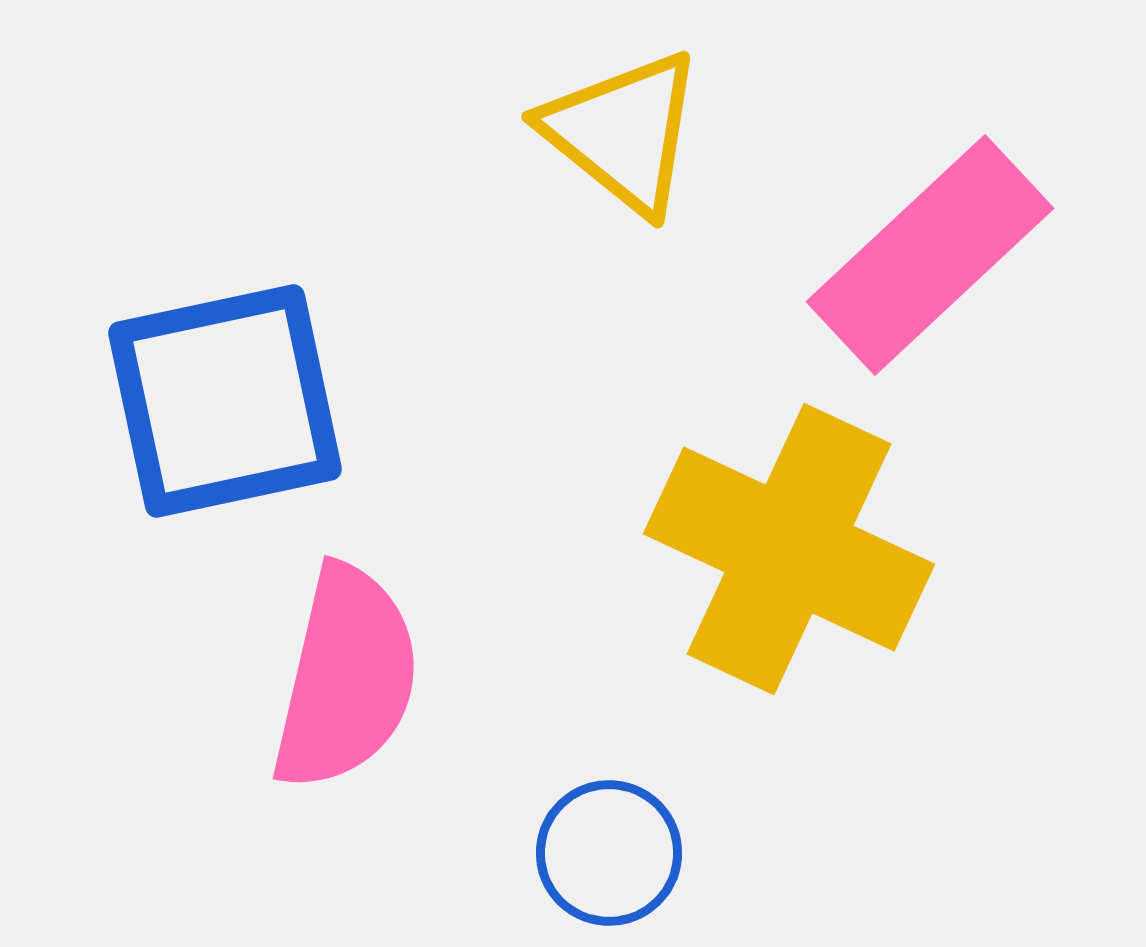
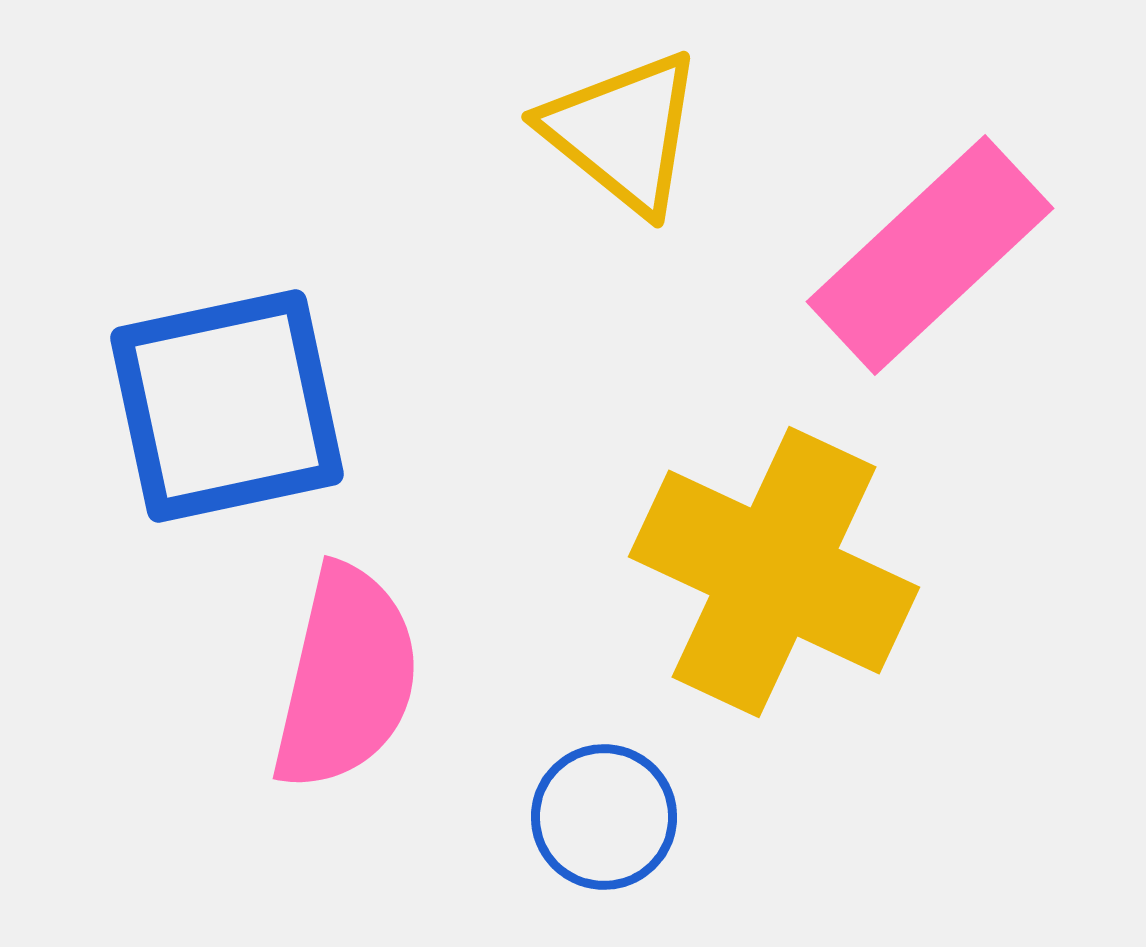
blue square: moved 2 px right, 5 px down
yellow cross: moved 15 px left, 23 px down
blue circle: moved 5 px left, 36 px up
